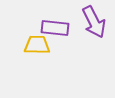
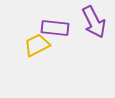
yellow trapezoid: rotated 28 degrees counterclockwise
